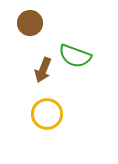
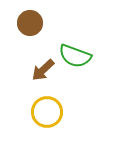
brown arrow: rotated 25 degrees clockwise
yellow circle: moved 2 px up
